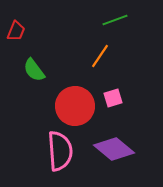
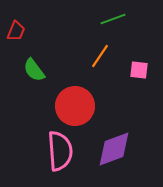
green line: moved 2 px left, 1 px up
pink square: moved 26 px right, 28 px up; rotated 24 degrees clockwise
purple diamond: rotated 60 degrees counterclockwise
